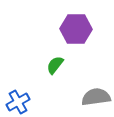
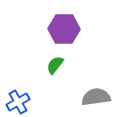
purple hexagon: moved 12 px left
